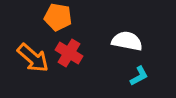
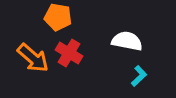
cyan L-shape: rotated 15 degrees counterclockwise
